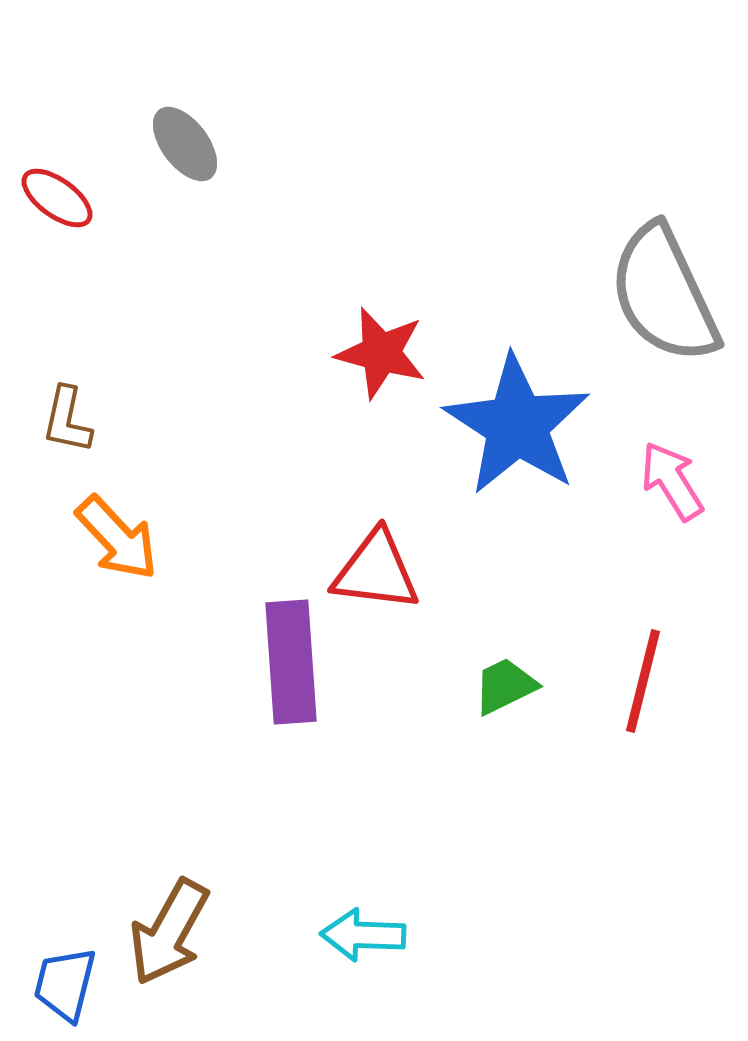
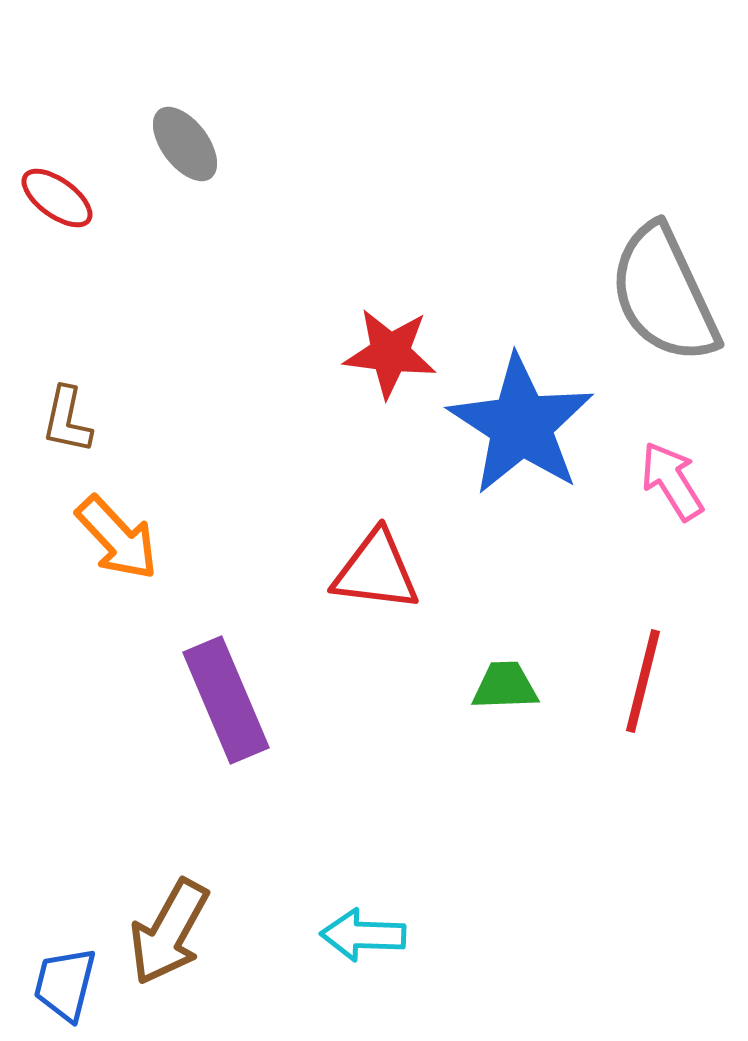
red star: moved 9 px right; rotated 8 degrees counterclockwise
blue star: moved 4 px right
purple rectangle: moved 65 px left, 38 px down; rotated 19 degrees counterclockwise
green trapezoid: rotated 24 degrees clockwise
